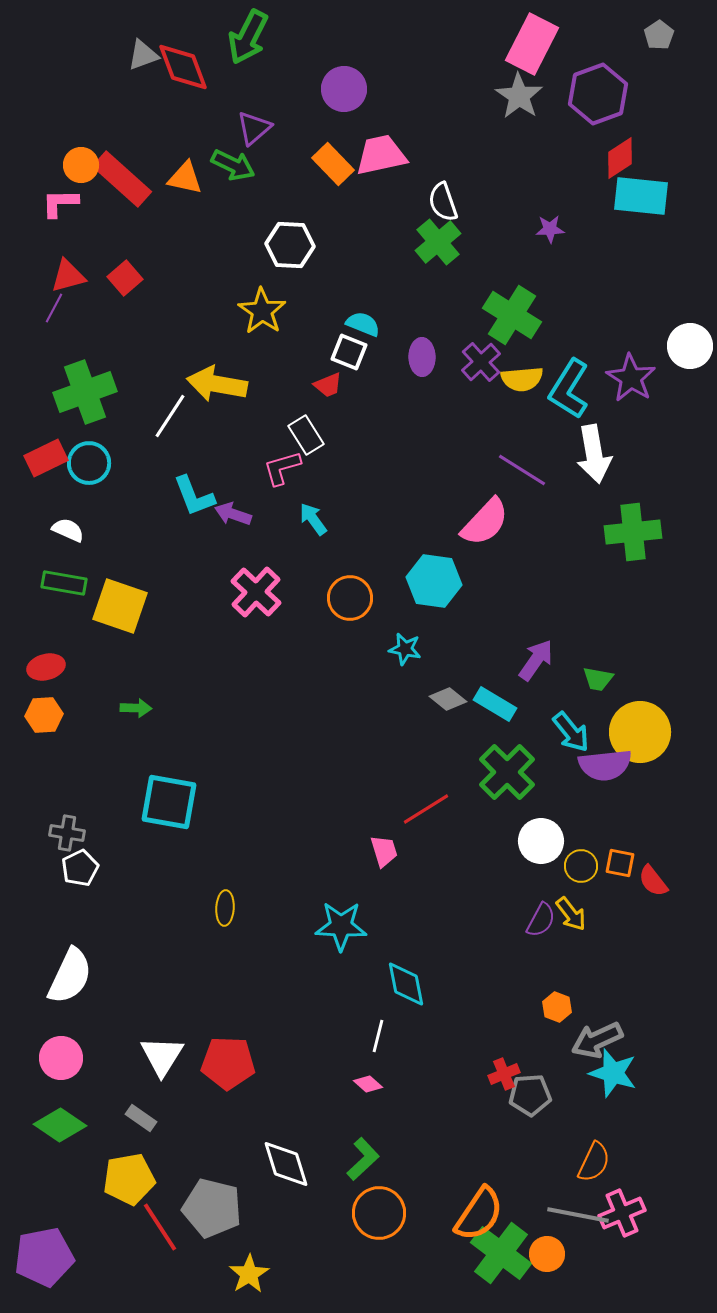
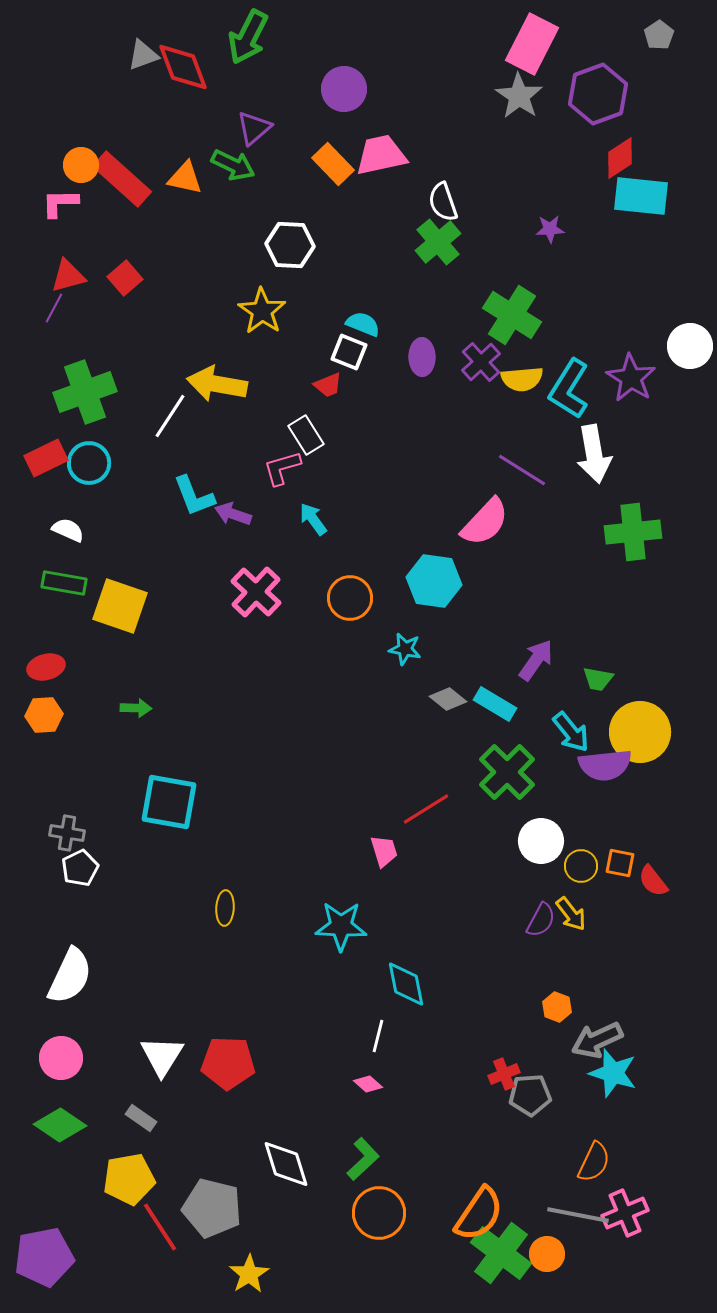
pink cross at (622, 1213): moved 3 px right
